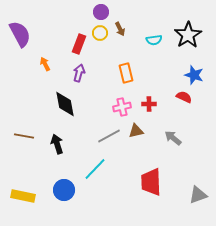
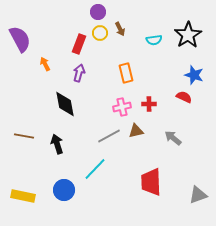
purple circle: moved 3 px left
purple semicircle: moved 5 px down
